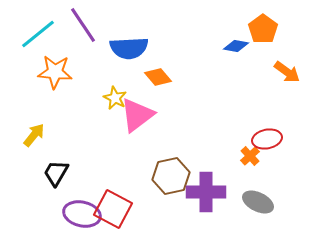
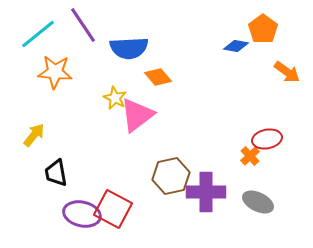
black trapezoid: rotated 40 degrees counterclockwise
